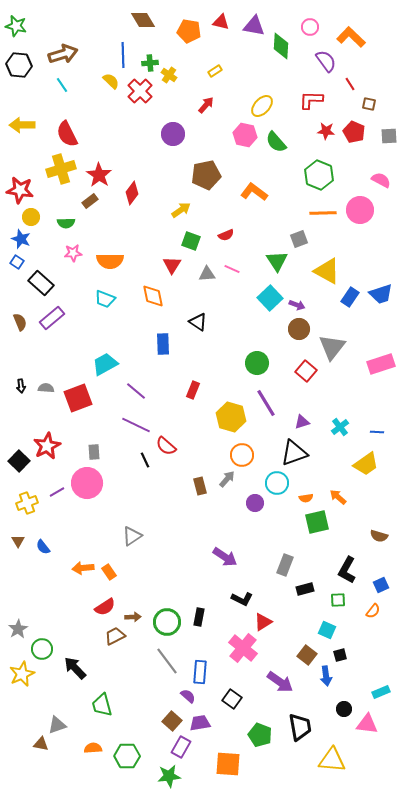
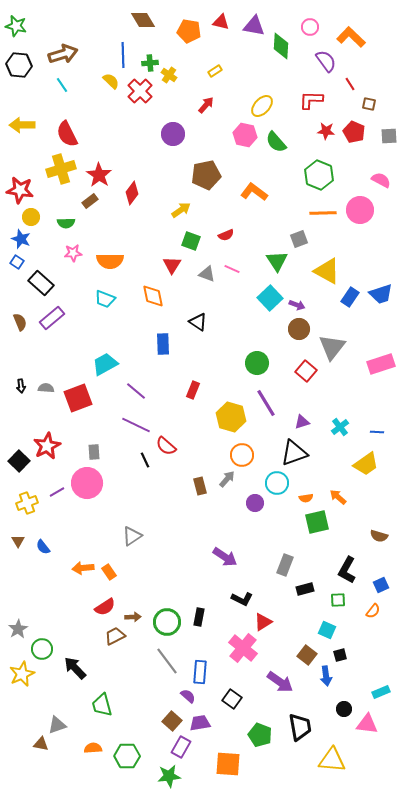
gray triangle at (207, 274): rotated 24 degrees clockwise
